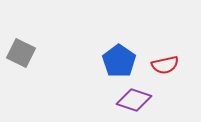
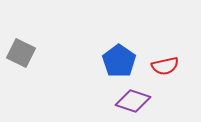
red semicircle: moved 1 px down
purple diamond: moved 1 px left, 1 px down
